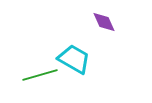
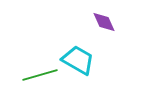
cyan trapezoid: moved 4 px right, 1 px down
